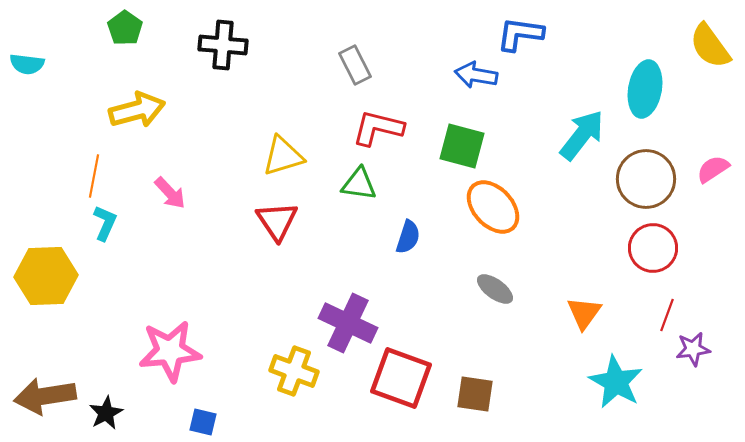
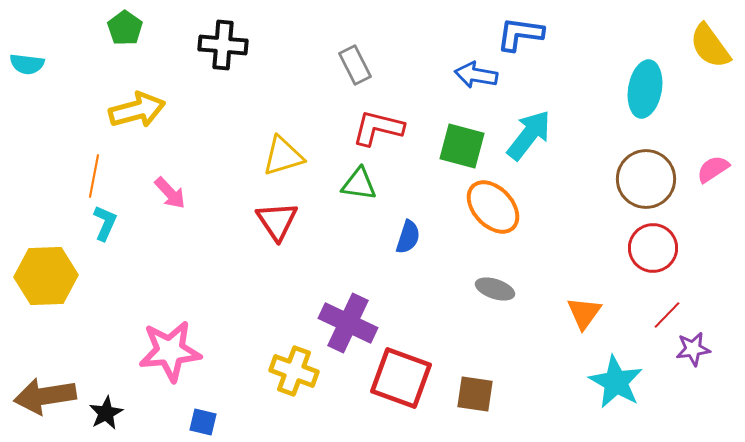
cyan arrow: moved 53 px left
gray ellipse: rotated 18 degrees counterclockwise
red line: rotated 24 degrees clockwise
